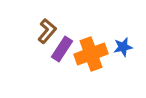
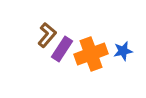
brown L-shape: moved 4 px down
blue star: moved 4 px down
